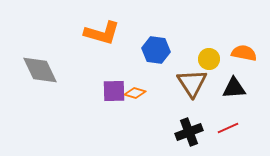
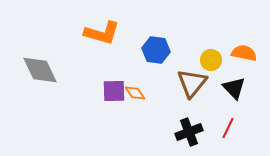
yellow circle: moved 2 px right, 1 px down
brown triangle: rotated 12 degrees clockwise
black triangle: rotated 50 degrees clockwise
orange diamond: rotated 40 degrees clockwise
red line: rotated 40 degrees counterclockwise
